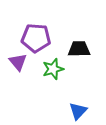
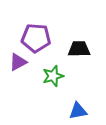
purple triangle: rotated 42 degrees clockwise
green star: moved 7 px down
blue triangle: rotated 36 degrees clockwise
